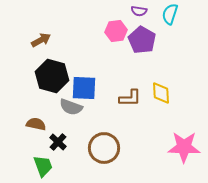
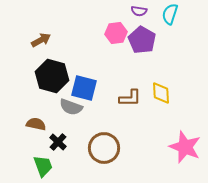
pink hexagon: moved 2 px down
blue square: rotated 12 degrees clockwise
pink star: moved 1 px right; rotated 20 degrees clockwise
